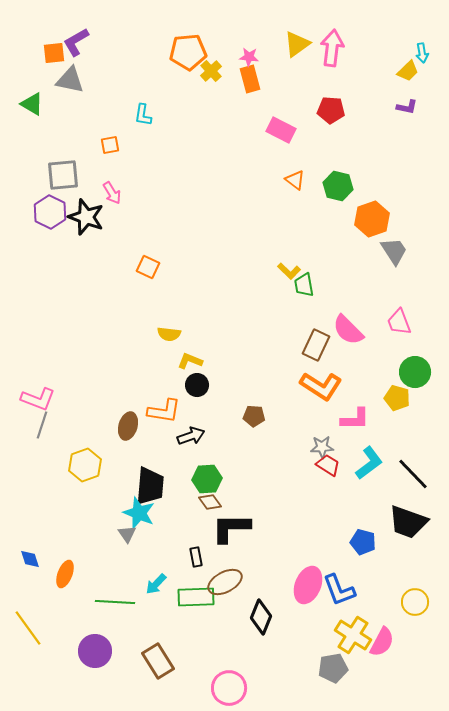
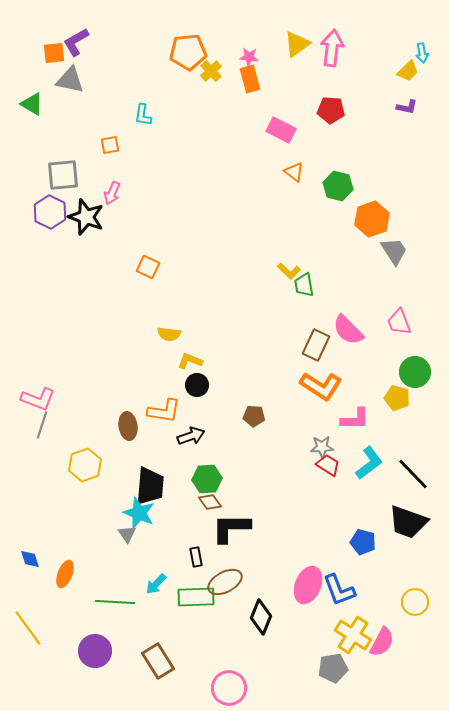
orange triangle at (295, 180): moved 1 px left, 8 px up
pink arrow at (112, 193): rotated 55 degrees clockwise
brown ellipse at (128, 426): rotated 24 degrees counterclockwise
